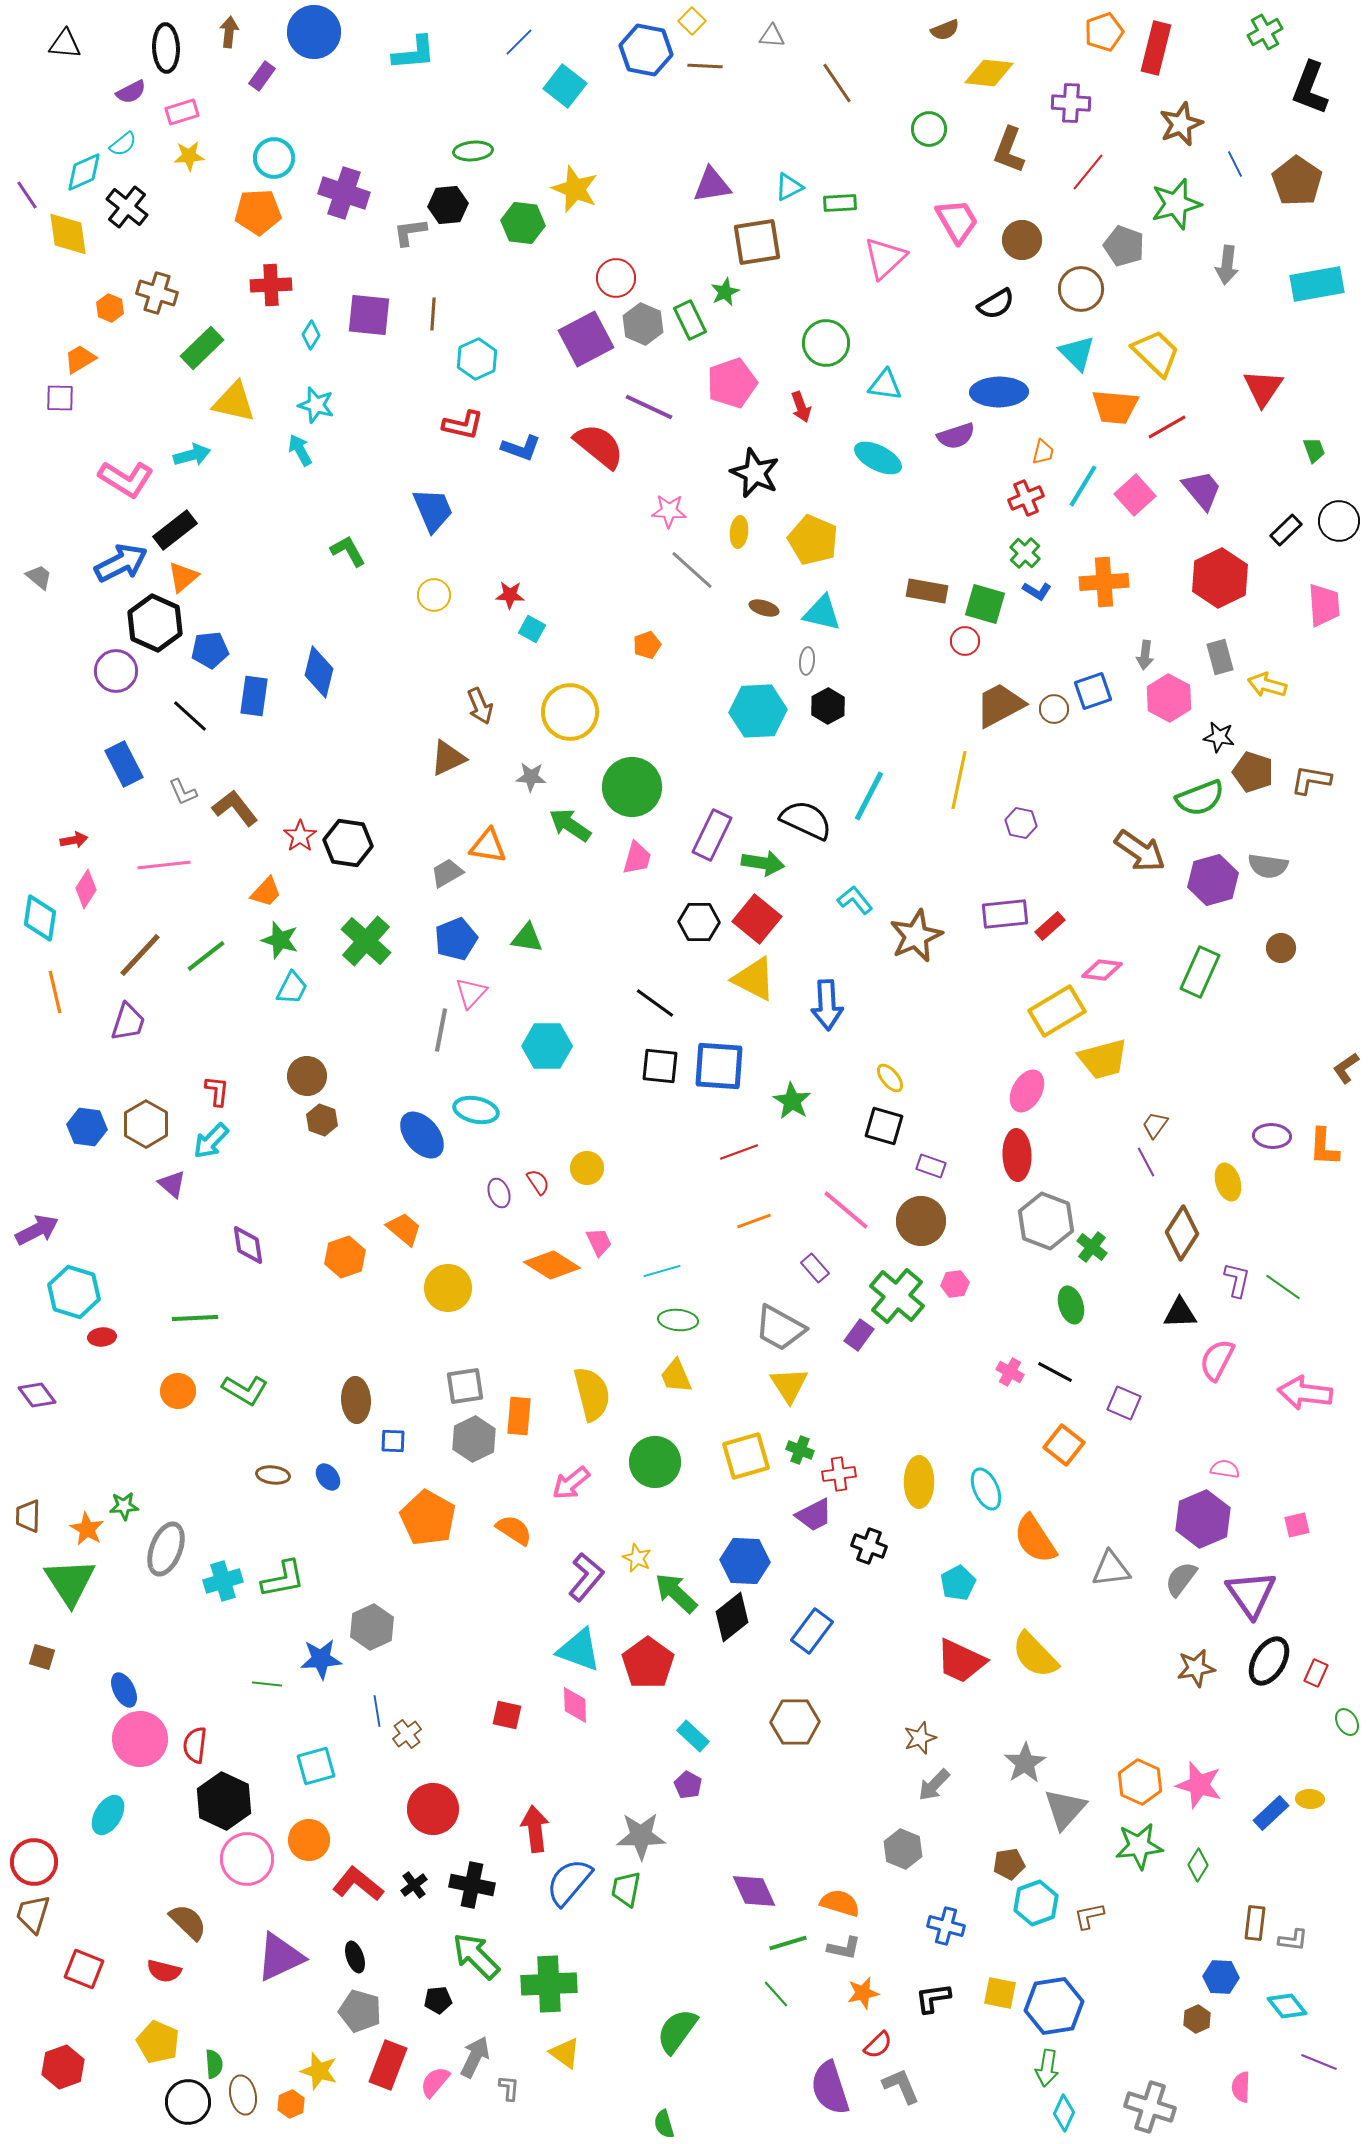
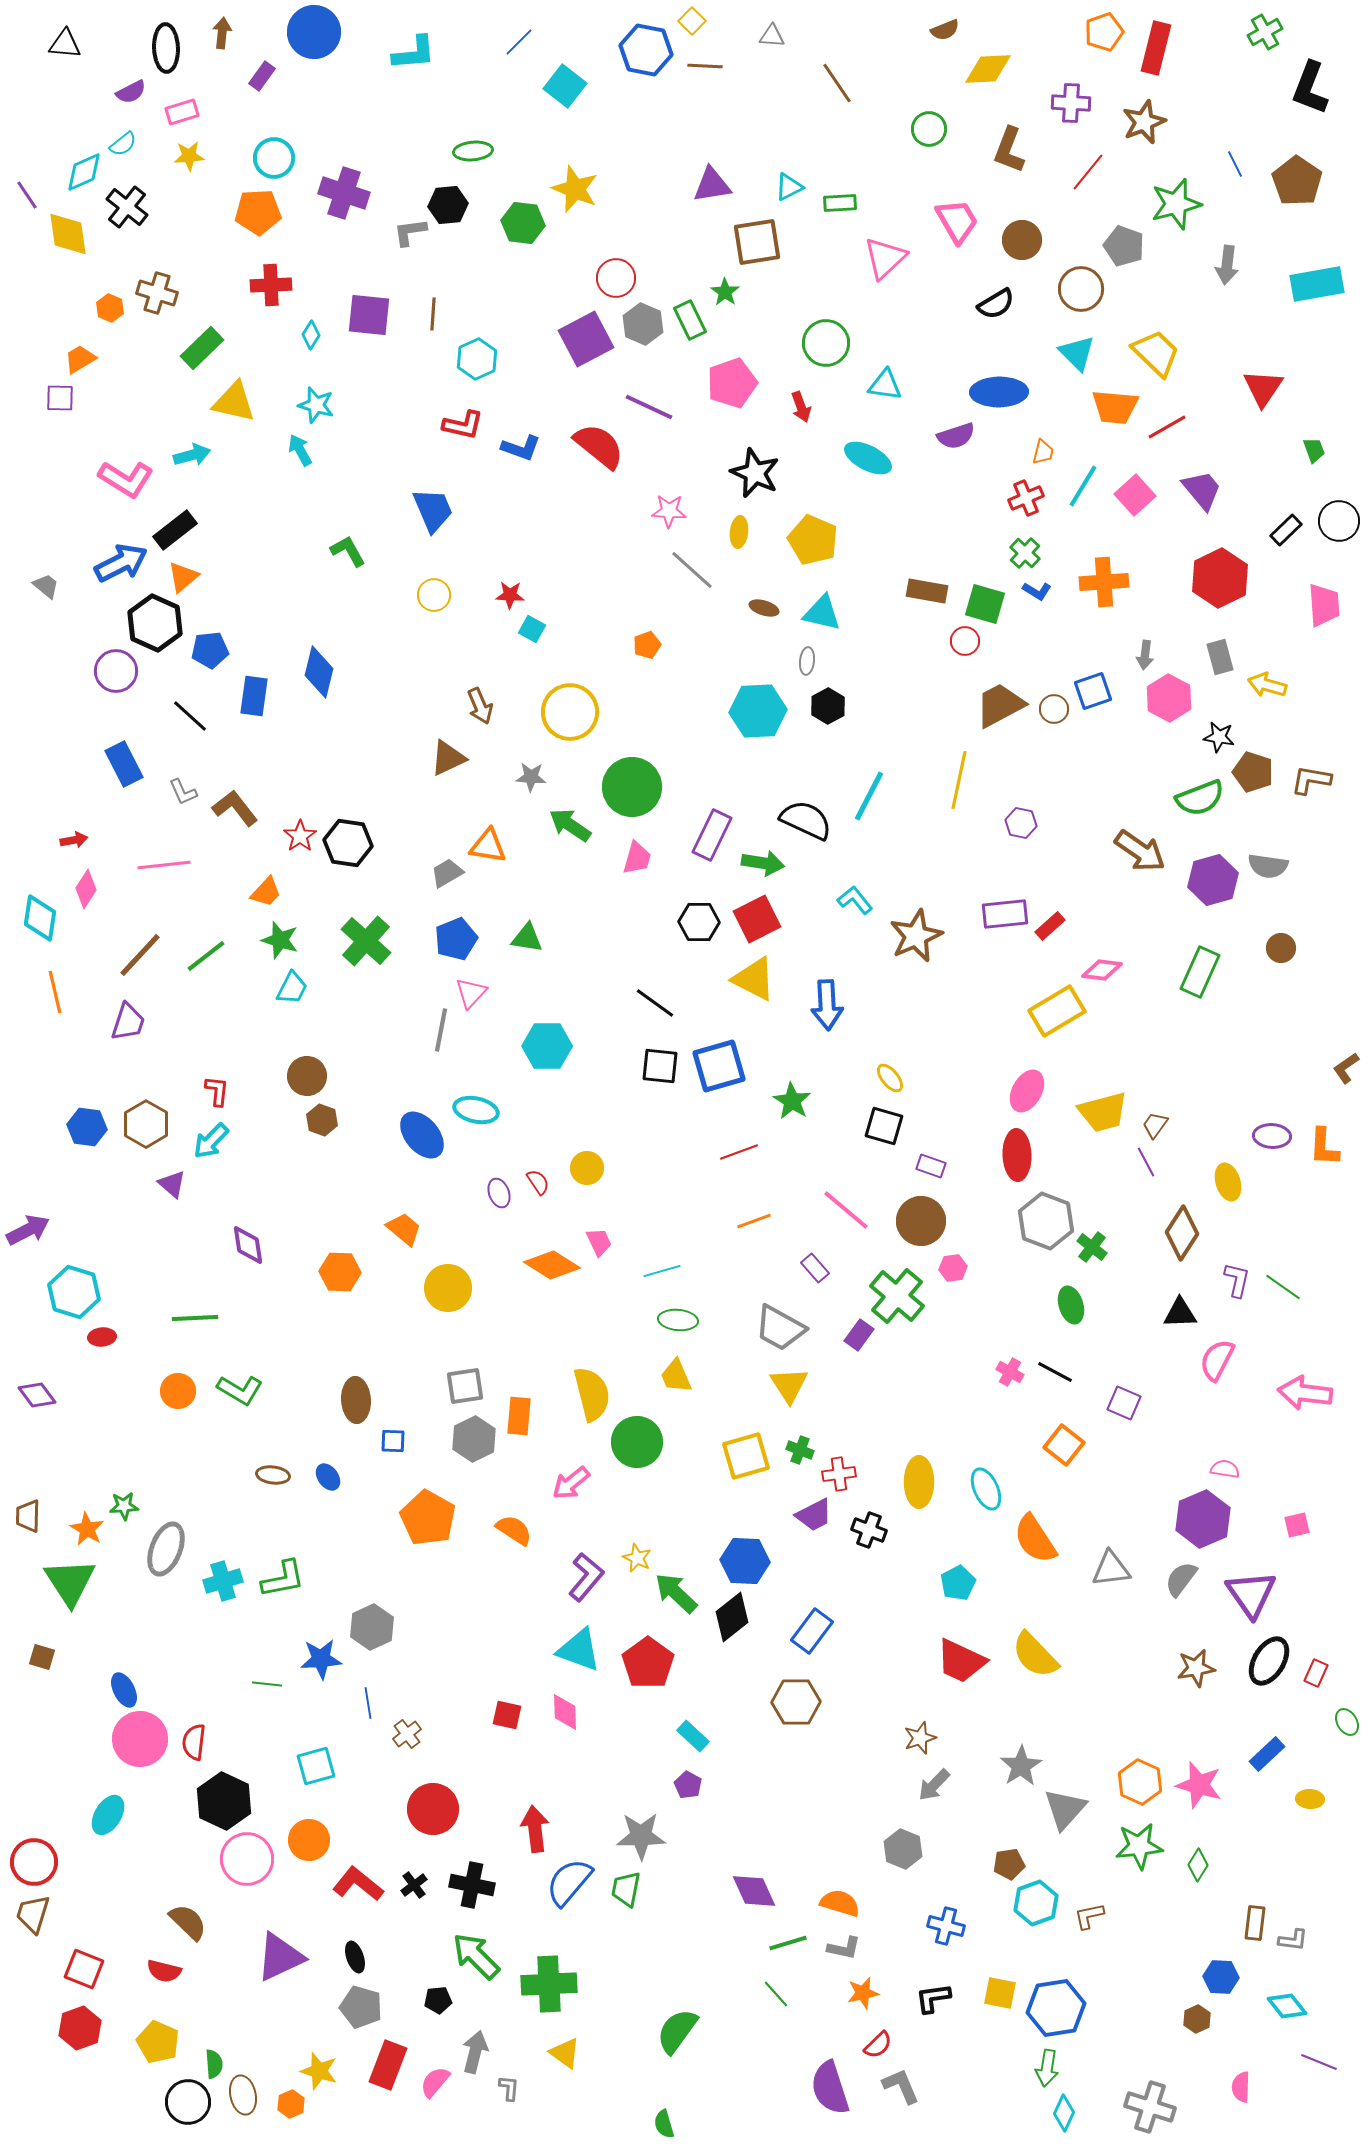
brown arrow at (229, 32): moved 7 px left, 1 px down
yellow diamond at (989, 73): moved 1 px left, 4 px up; rotated 9 degrees counterclockwise
brown star at (1181, 124): moved 37 px left, 2 px up
green star at (725, 292): rotated 12 degrees counterclockwise
cyan ellipse at (878, 458): moved 10 px left
gray trapezoid at (39, 577): moved 7 px right, 9 px down
red square at (757, 919): rotated 24 degrees clockwise
yellow trapezoid at (1103, 1059): moved 53 px down
blue square at (719, 1066): rotated 20 degrees counterclockwise
purple arrow at (37, 1230): moved 9 px left
orange hexagon at (345, 1257): moved 5 px left, 15 px down; rotated 21 degrees clockwise
pink hexagon at (955, 1284): moved 2 px left, 16 px up
green L-shape at (245, 1390): moved 5 px left
green circle at (655, 1462): moved 18 px left, 20 px up
black cross at (869, 1546): moved 16 px up
pink diamond at (575, 1705): moved 10 px left, 7 px down
blue line at (377, 1711): moved 9 px left, 8 px up
brown hexagon at (795, 1722): moved 1 px right, 20 px up
red semicircle at (195, 1745): moved 1 px left, 3 px up
gray star at (1025, 1763): moved 4 px left, 3 px down
blue rectangle at (1271, 1813): moved 4 px left, 59 px up
blue hexagon at (1054, 2006): moved 2 px right, 2 px down
gray pentagon at (360, 2011): moved 1 px right, 4 px up
gray arrow at (475, 2057): moved 5 px up; rotated 12 degrees counterclockwise
red hexagon at (63, 2067): moved 17 px right, 39 px up
